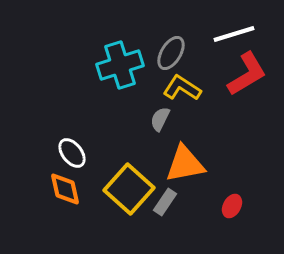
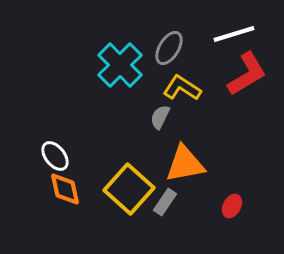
gray ellipse: moved 2 px left, 5 px up
cyan cross: rotated 27 degrees counterclockwise
gray semicircle: moved 2 px up
white ellipse: moved 17 px left, 3 px down
